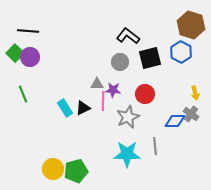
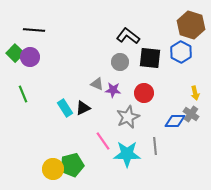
black line: moved 6 px right, 1 px up
black square: rotated 20 degrees clockwise
gray triangle: rotated 24 degrees clockwise
red circle: moved 1 px left, 1 px up
pink line: moved 40 px down; rotated 36 degrees counterclockwise
green pentagon: moved 4 px left, 6 px up
